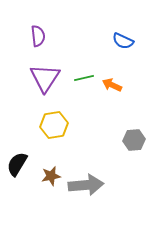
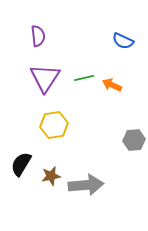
black semicircle: moved 4 px right
